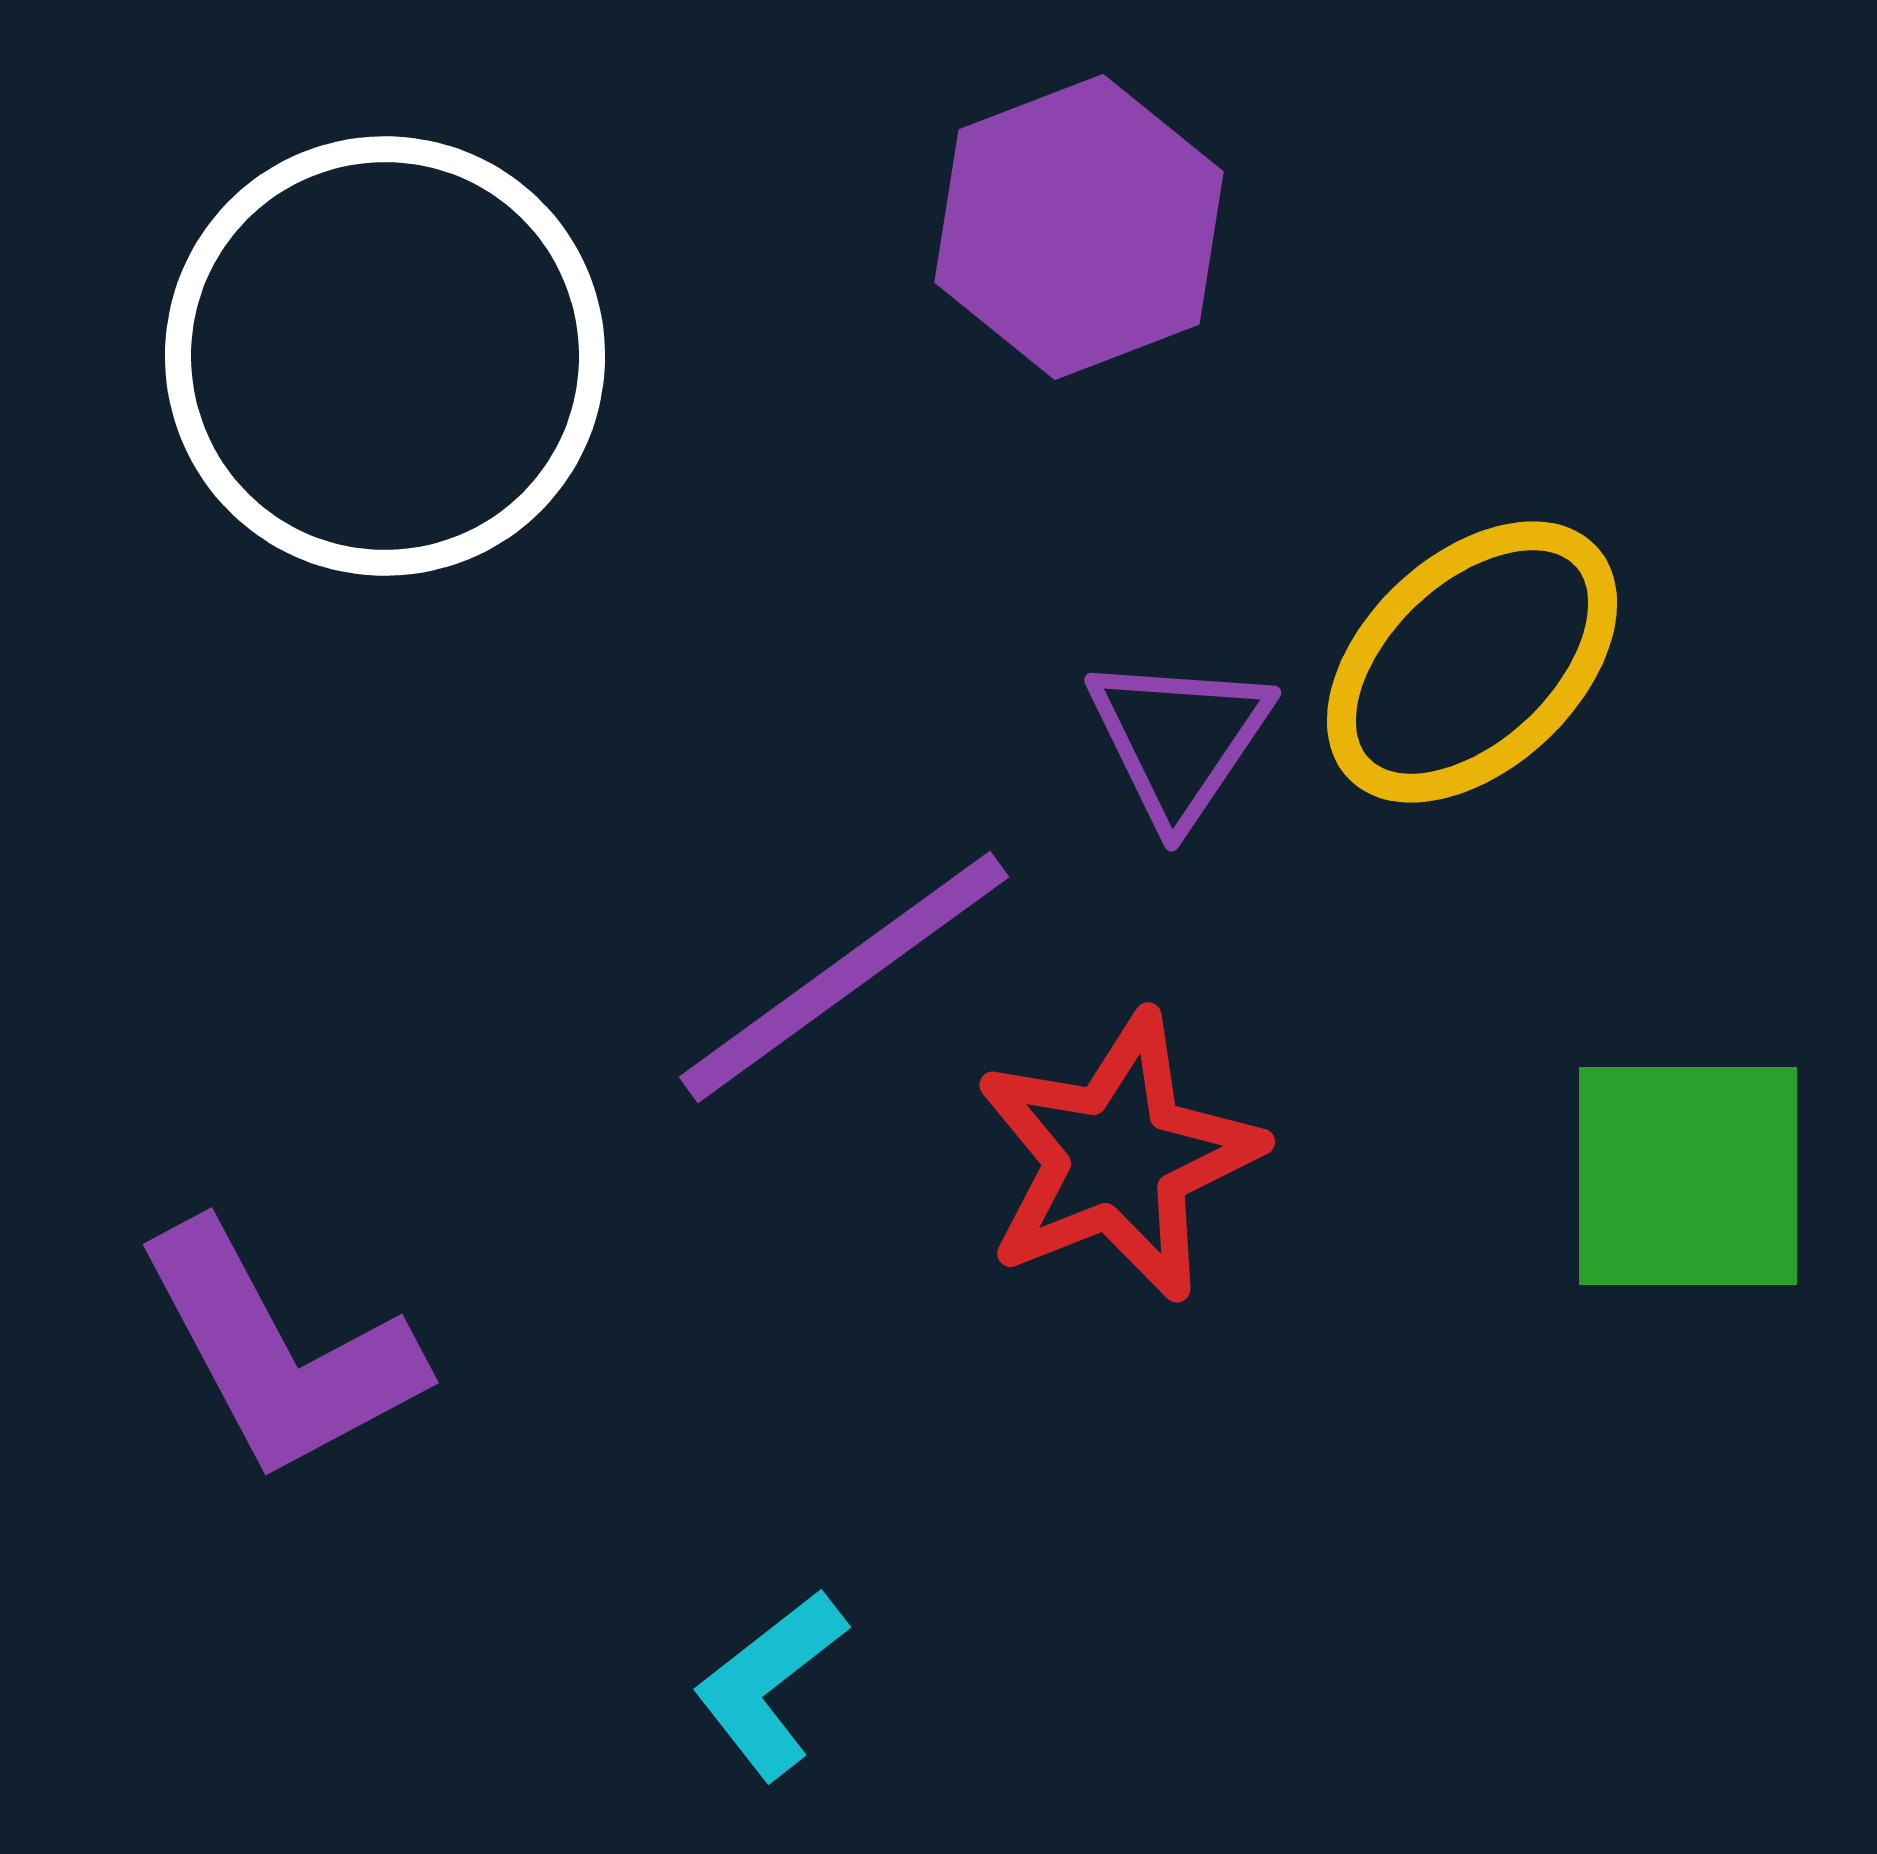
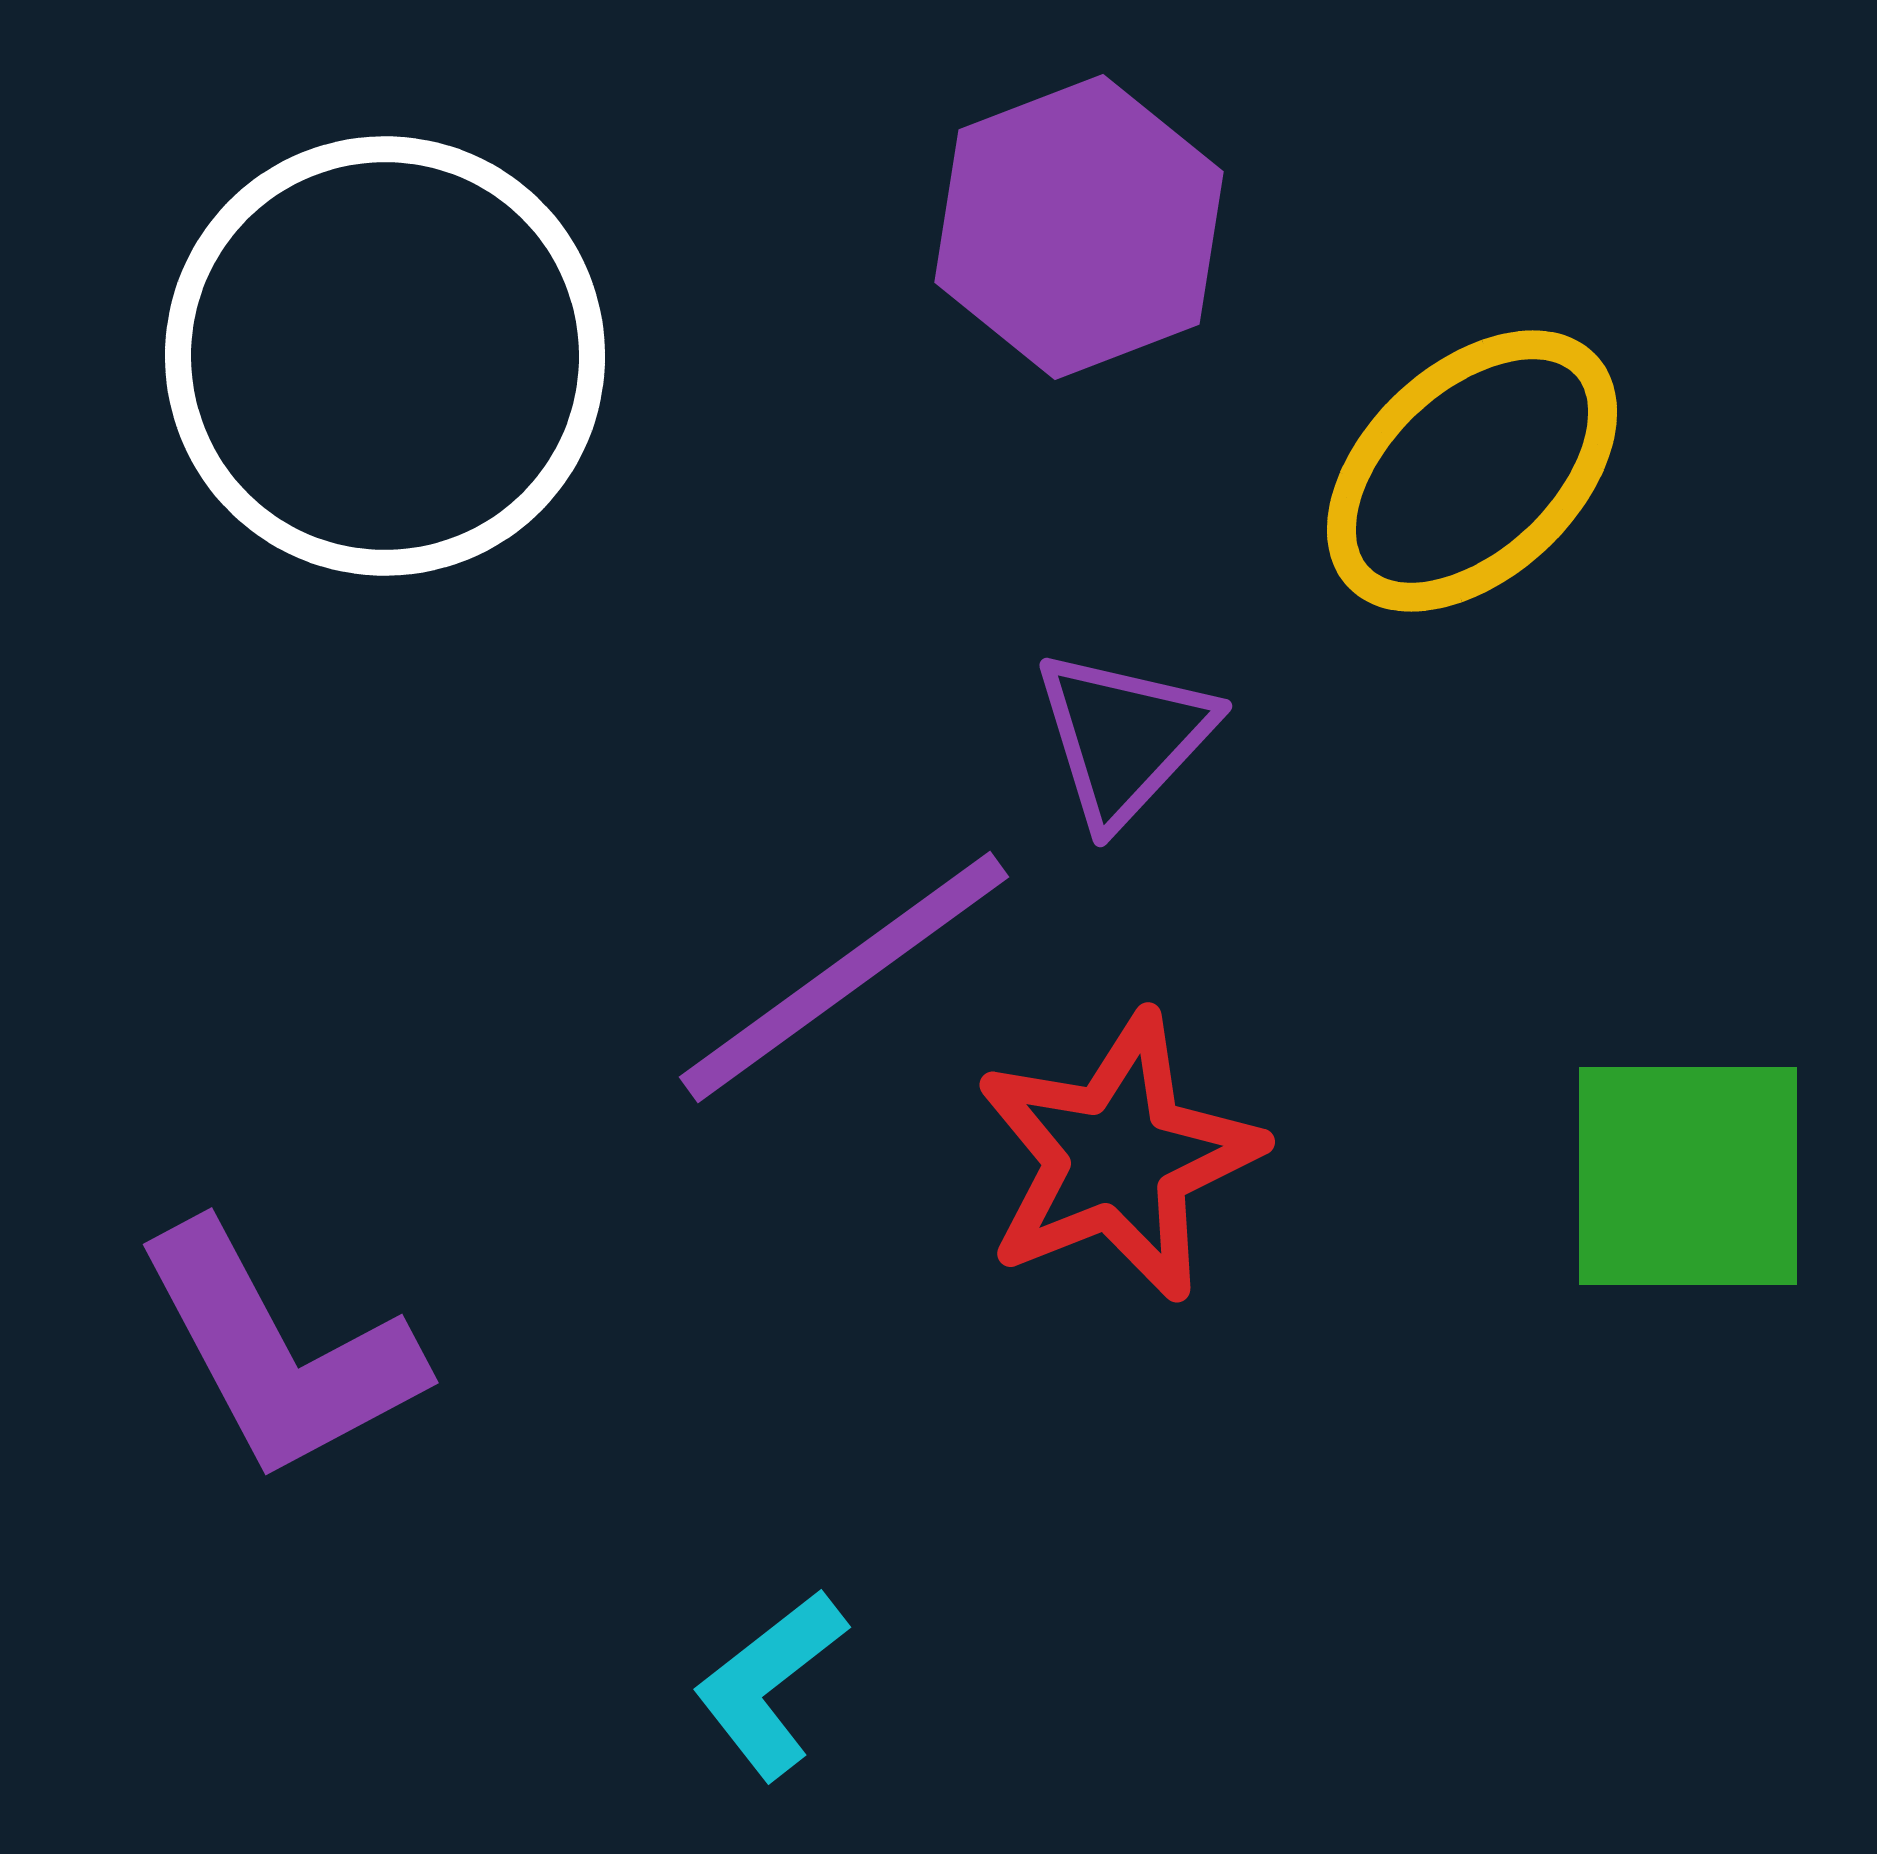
yellow ellipse: moved 191 px up
purple triangle: moved 55 px left, 2 px up; rotated 9 degrees clockwise
